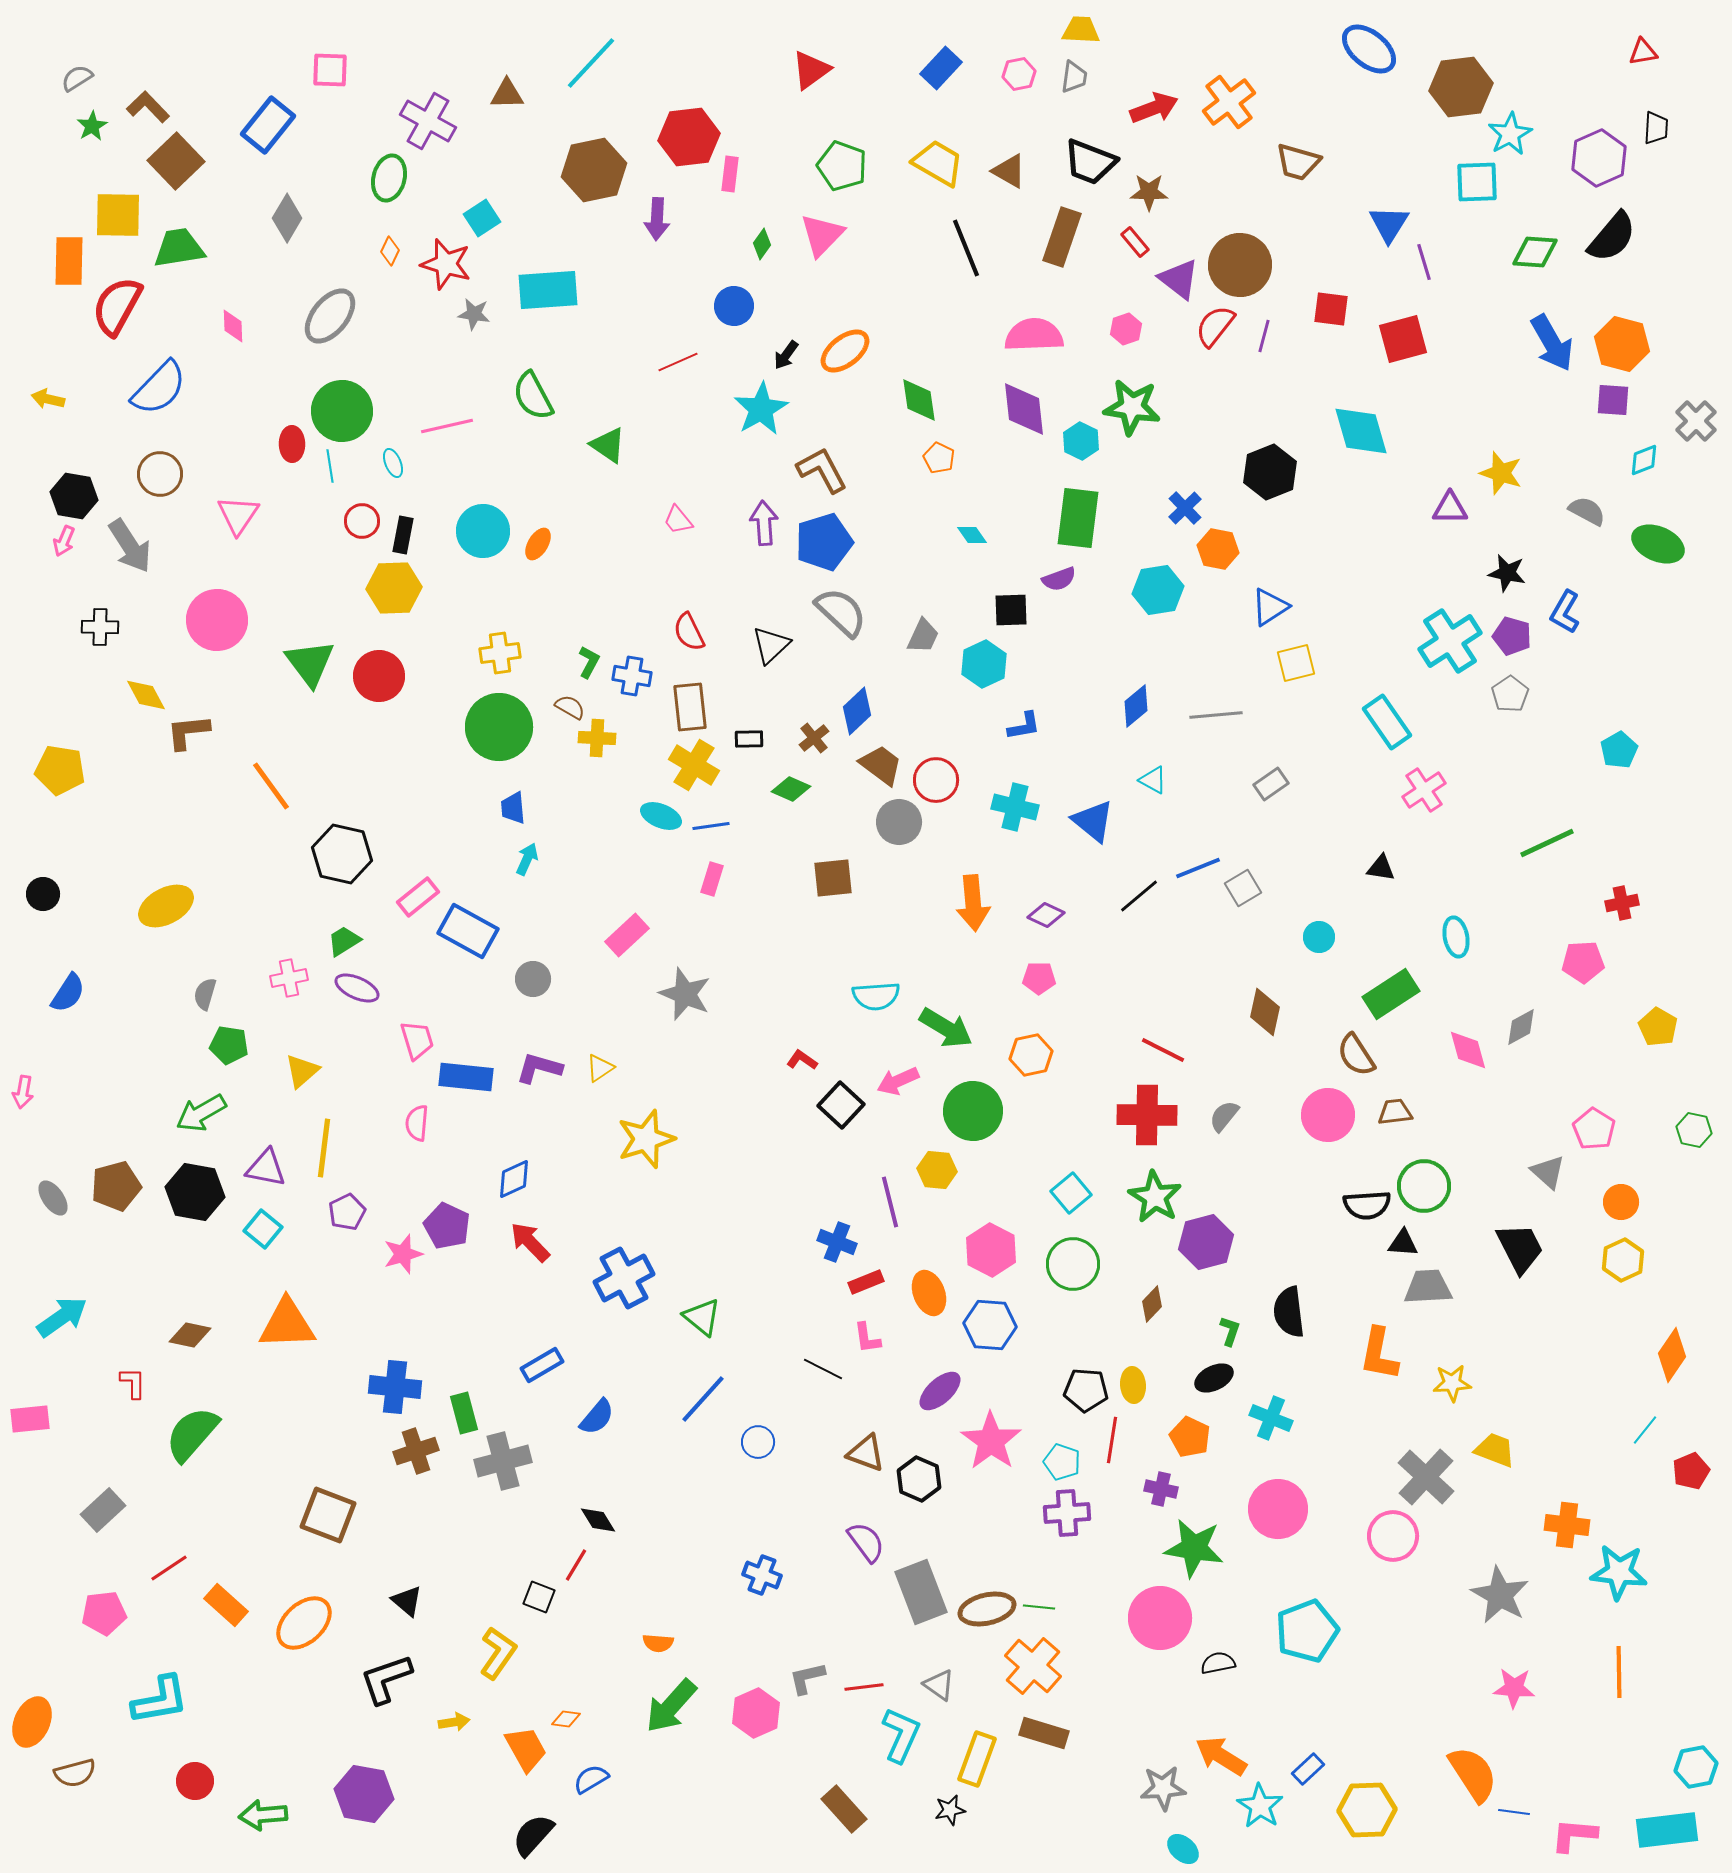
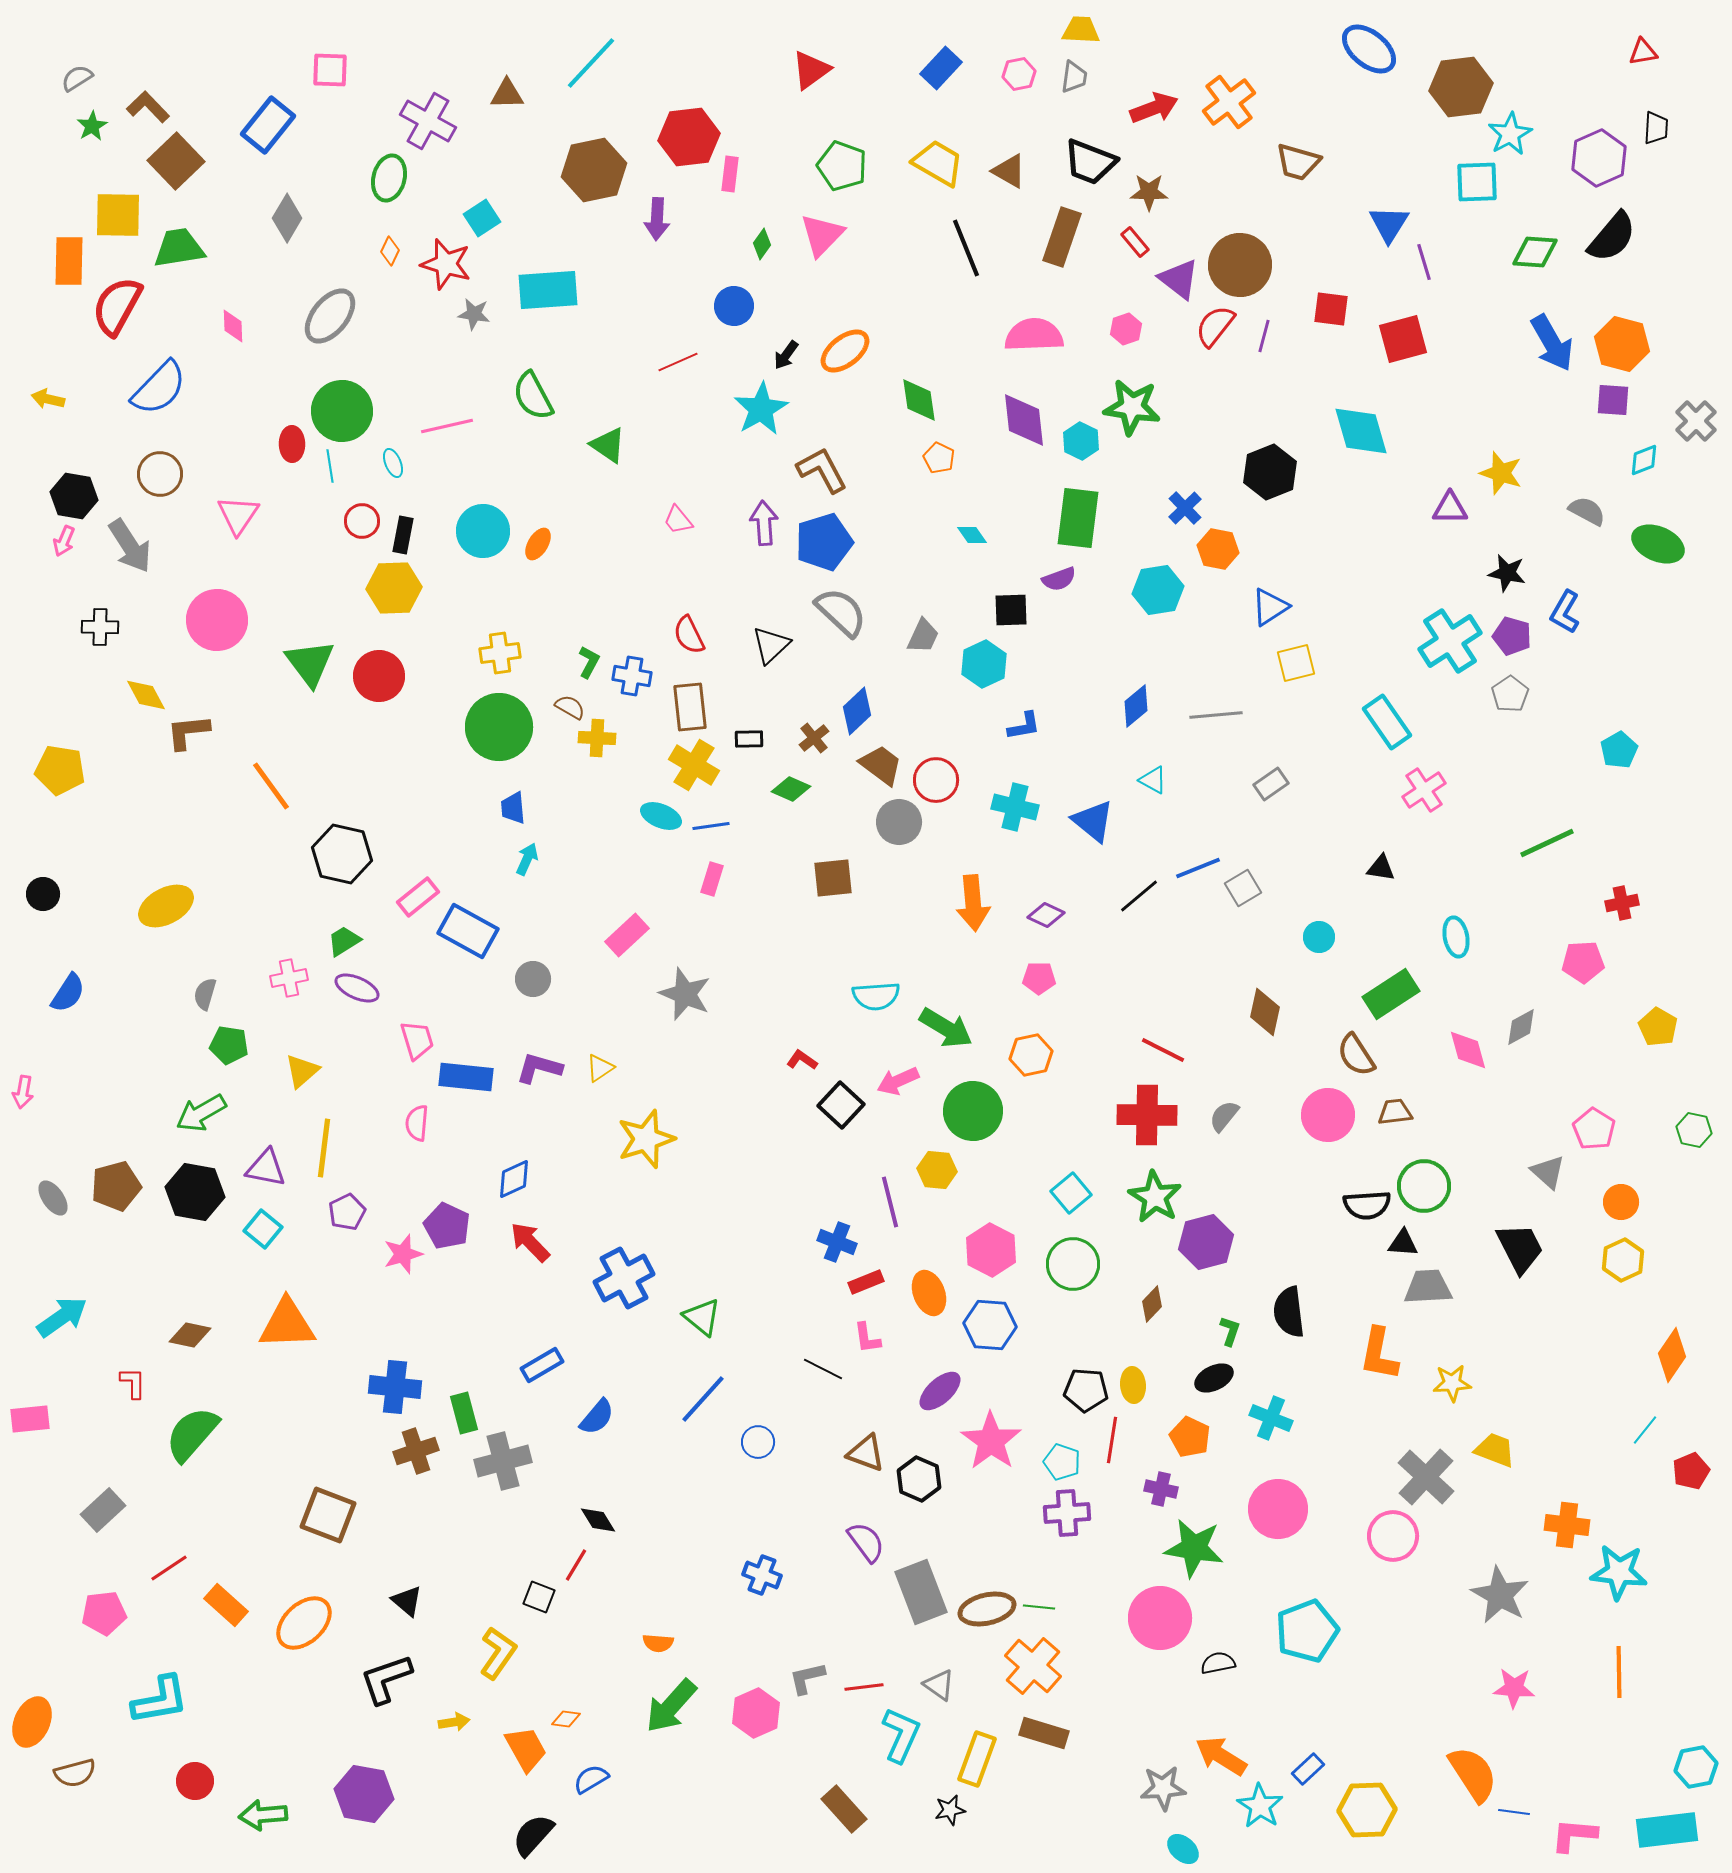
purple diamond at (1024, 409): moved 11 px down
red semicircle at (689, 632): moved 3 px down
